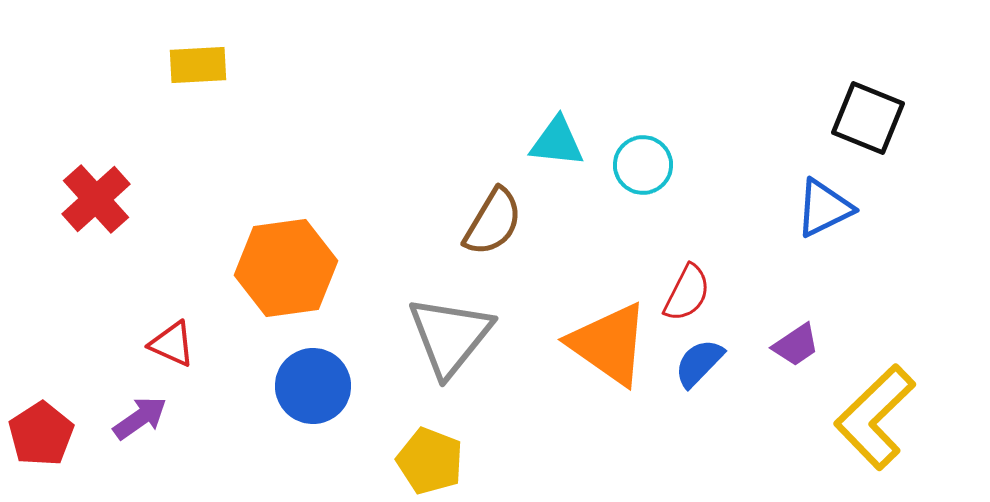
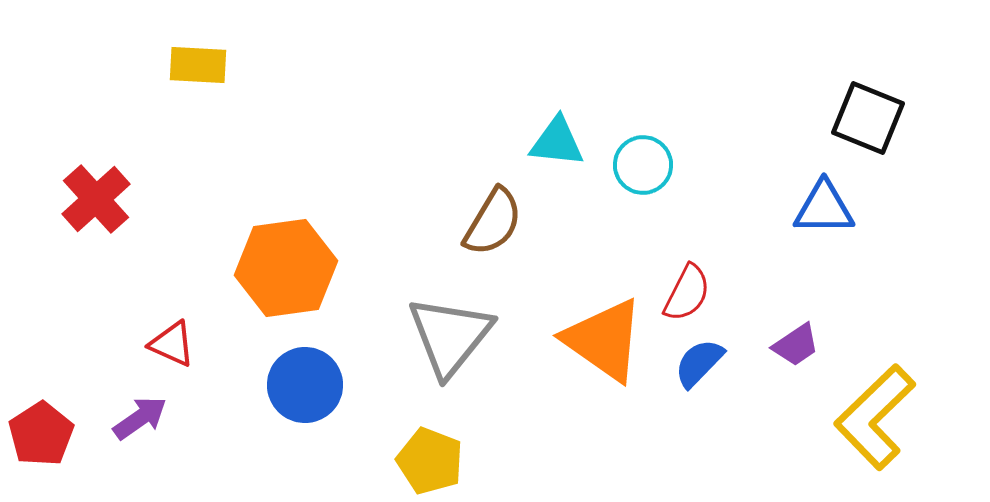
yellow rectangle: rotated 6 degrees clockwise
blue triangle: rotated 26 degrees clockwise
orange triangle: moved 5 px left, 4 px up
blue circle: moved 8 px left, 1 px up
